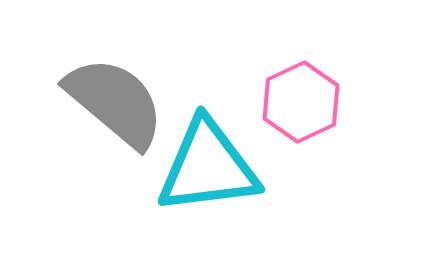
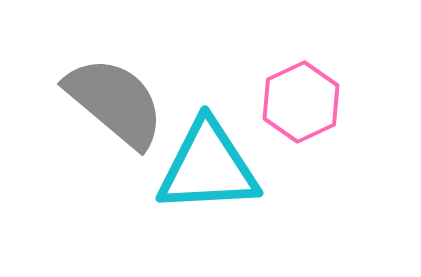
cyan triangle: rotated 4 degrees clockwise
